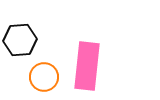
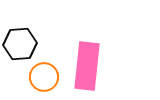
black hexagon: moved 4 px down
